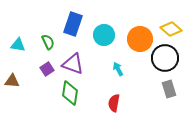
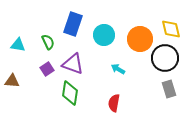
yellow diamond: rotated 35 degrees clockwise
cyan arrow: rotated 32 degrees counterclockwise
